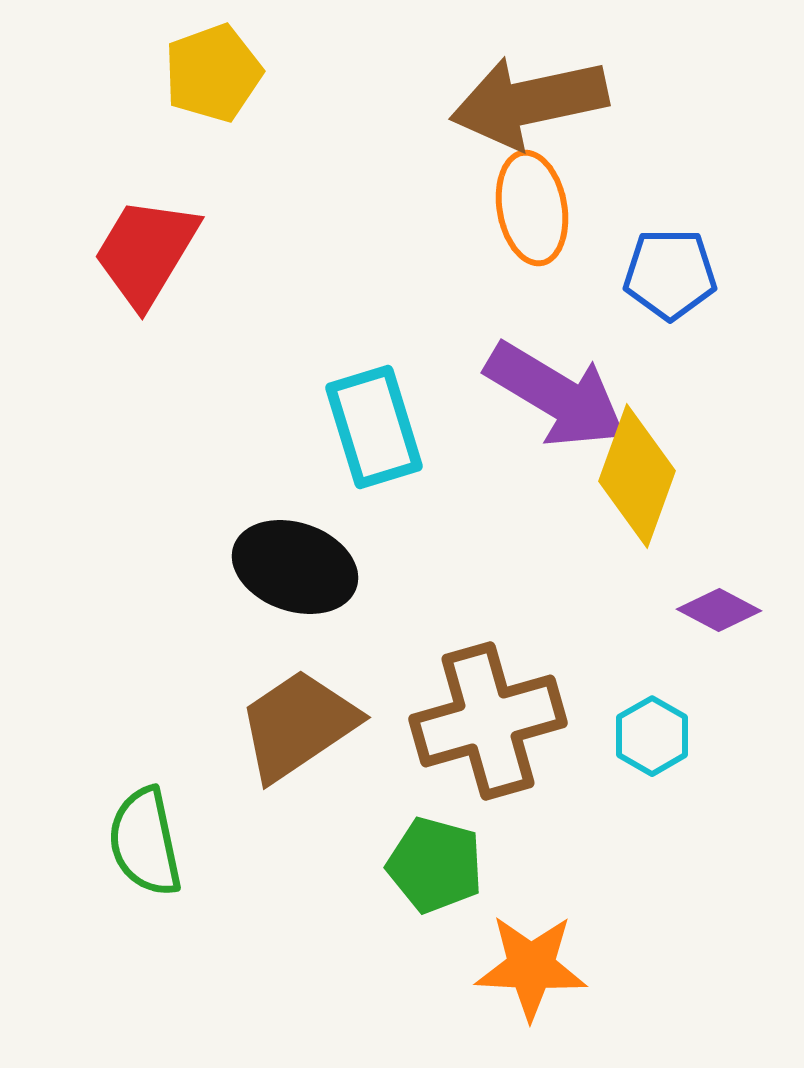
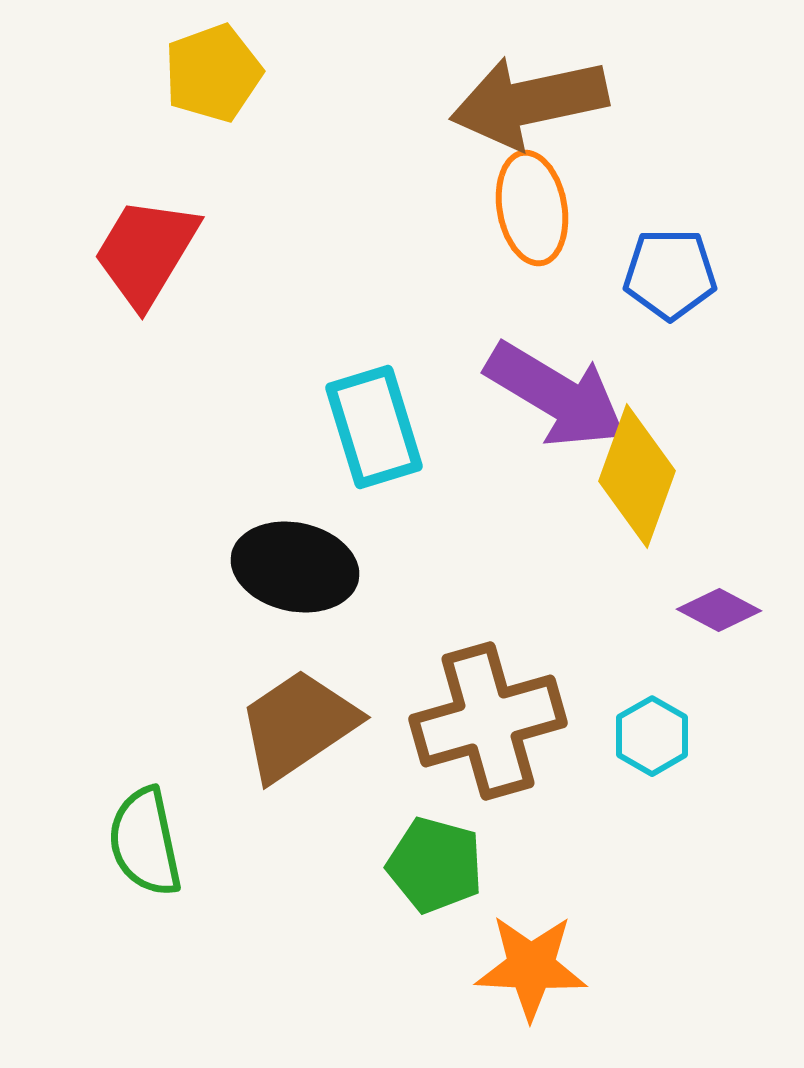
black ellipse: rotated 7 degrees counterclockwise
